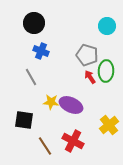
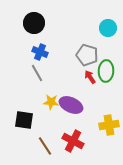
cyan circle: moved 1 px right, 2 px down
blue cross: moved 1 px left, 1 px down
gray line: moved 6 px right, 4 px up
yellow cross: rotated 30 degrees clockwise
